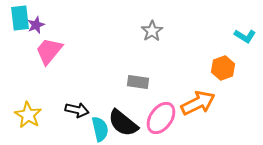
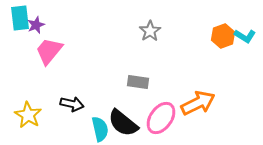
gray star: moved 2 px left
orange hexagon: moved 32 px up
black arrow: moved 5 px left, 6 px up
